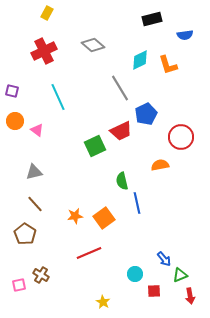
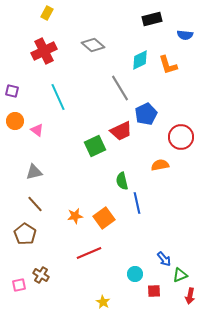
blue semicircle: rotated 14 degrees clockwise
red arrow: rotated 21 degrees clockwise
